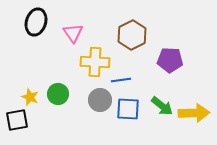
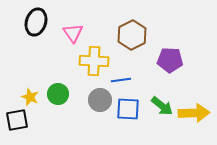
yellow cross: moved 1 px left, 1 px up
